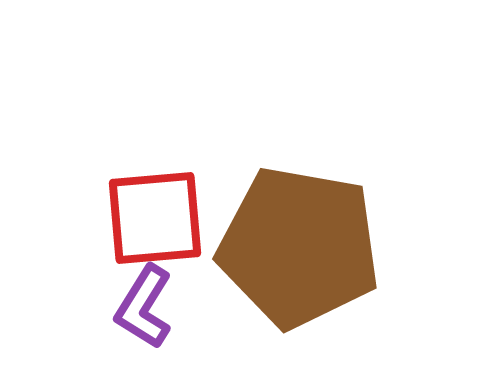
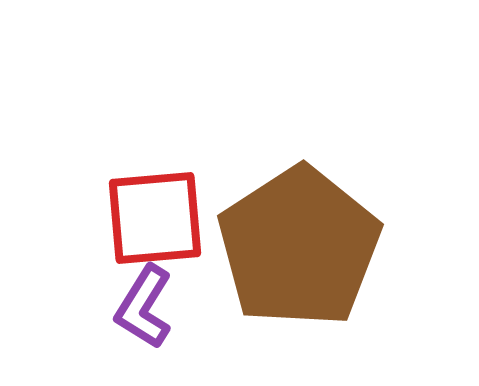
brown pentagon: rotated 29 degrees clockwise
